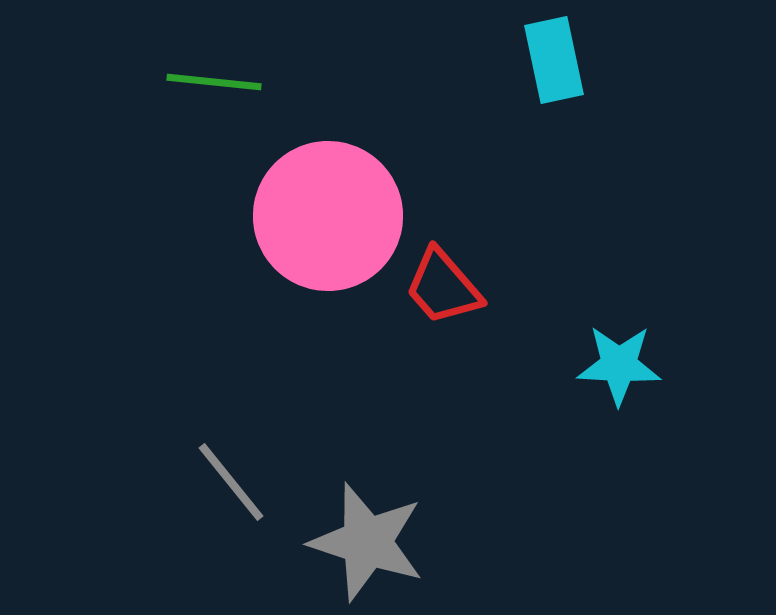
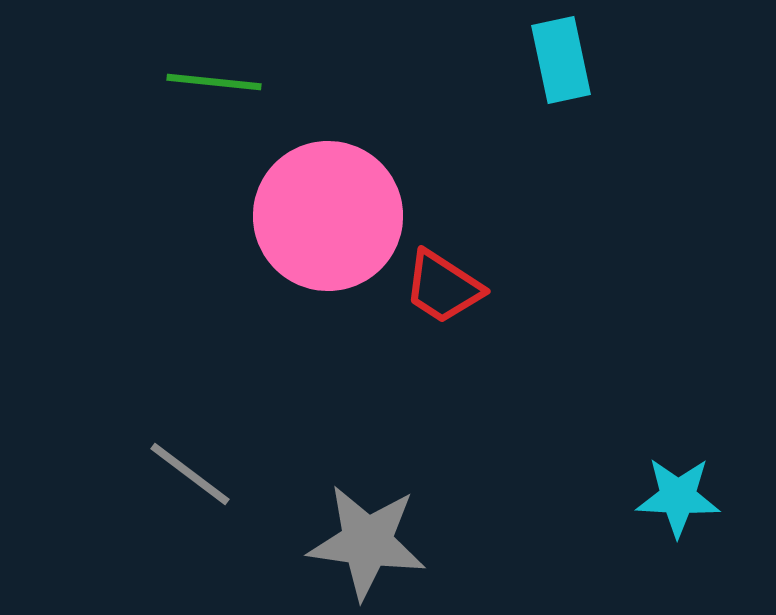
cyan rectangle: moved 7 px right
red trapezoid: rotated 16 degrees counterclockwise
cyan star: moved 59 px right, 132 px down
gray line: moved 41 px left, 8 px up; rotated 14 degrees counterclockwise
gray star: rotated 10 degrees counterclockwise
